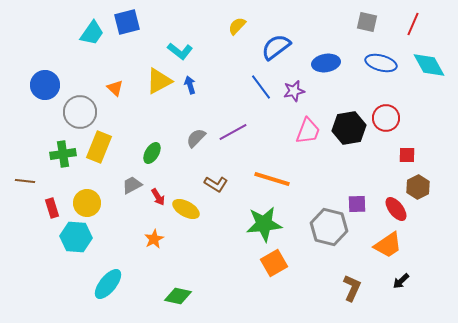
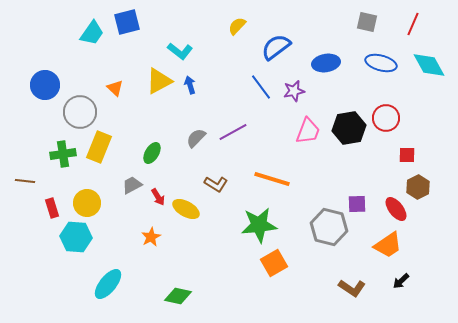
green star at (264, 224): moved 5 px left, 1 px down
orange star at (154, 239): moved 3 px left, 2 px up
brown L-shape at (352, 288): rotated 100 degrees clockwise
